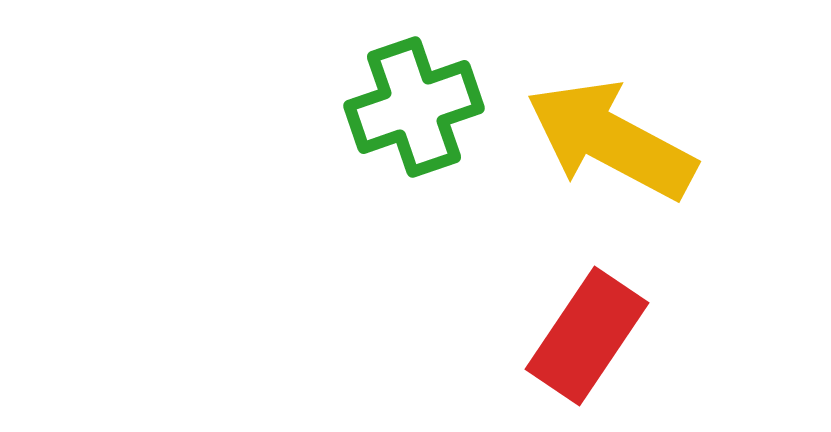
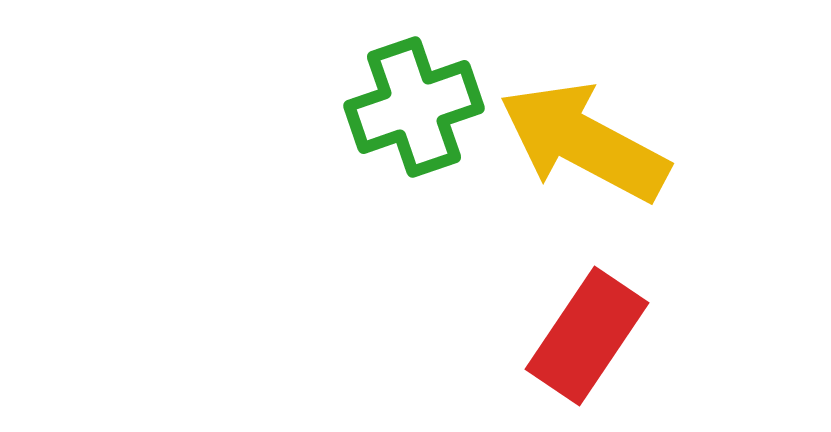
yellow arrow: moved 27 px left, 2 px down
